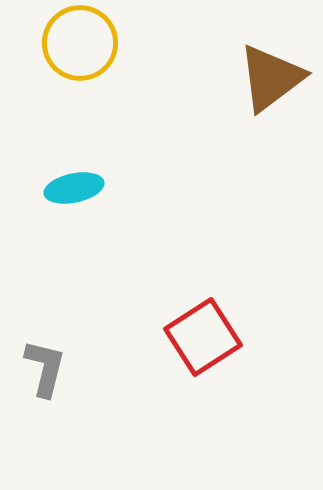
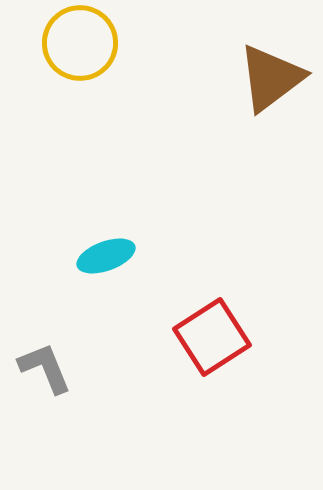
cyan ellipse: moved 32 px right, 68 px down; rotated 8 degrees counterclockwise
red square: moved 9 px right
gray L-shape: rotated 36 degrees counterclockwise
